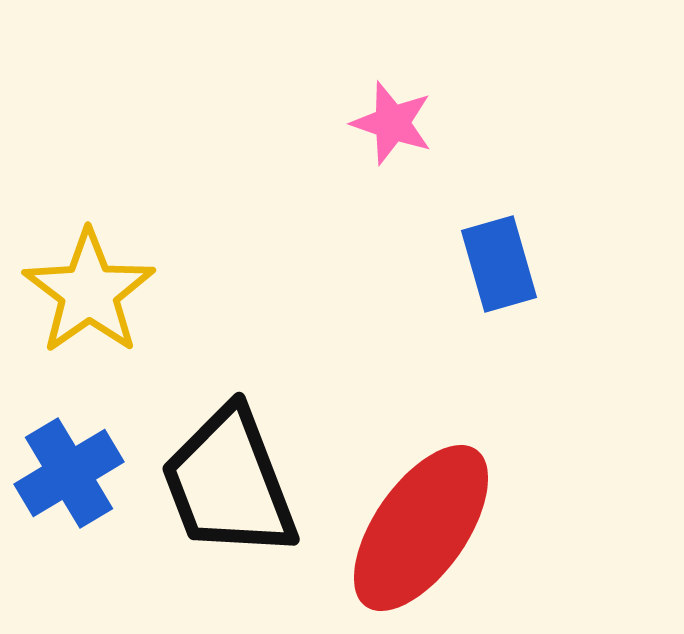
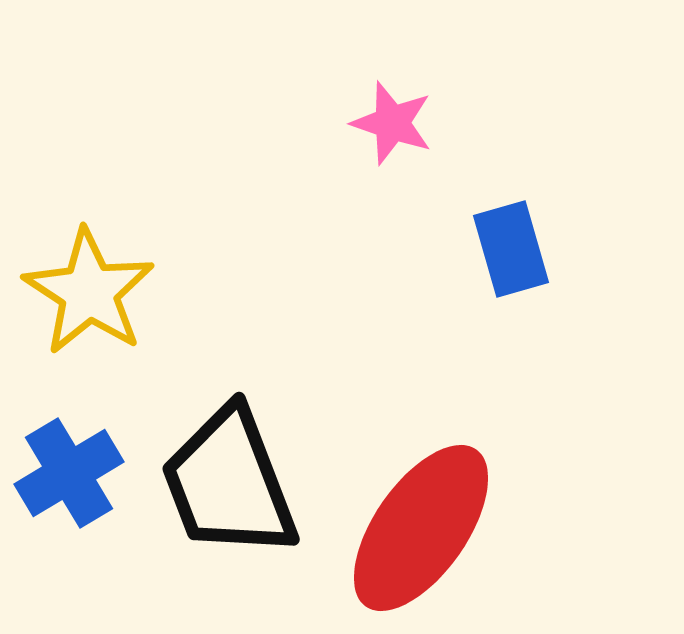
blue rectangle: moved 12 px right, 15 px up
yellow star: rotated 4 degrees counterclockwise
